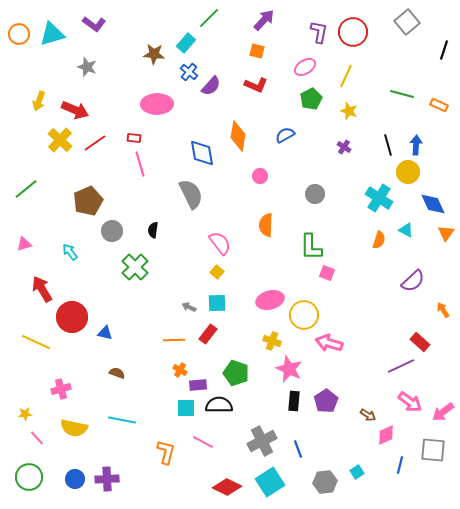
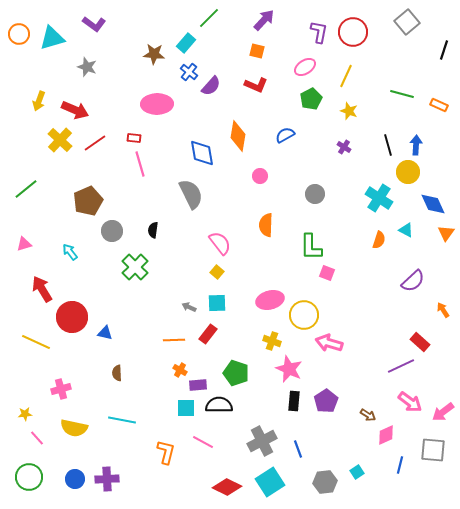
cyan triangle at (52, 34): moved 4 px down
brown semicircle at (117, 373): rotated 112 degrees counterclockwise
